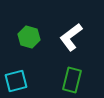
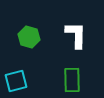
white L-shape: moved 5 px right, 2 px up; rotated 128 degrees clockwise
green rectangle: rotated 15 degrees counterclockwise
